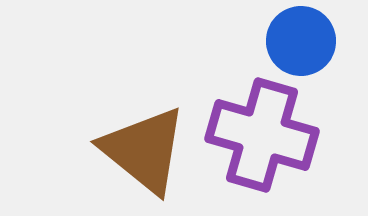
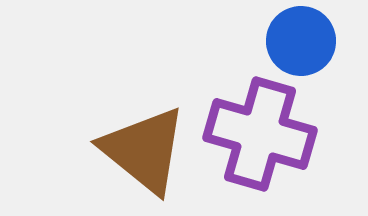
purple cross: moved 2 px left, 1 px up
